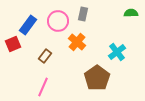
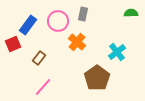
brown rectangle: moved 6 px left, 2 px down
pink line: rotated 18 degrees clockwise
